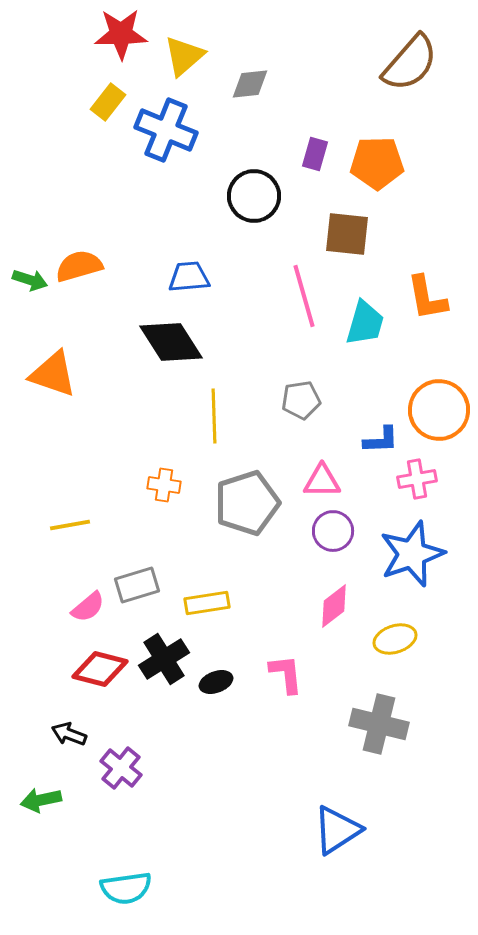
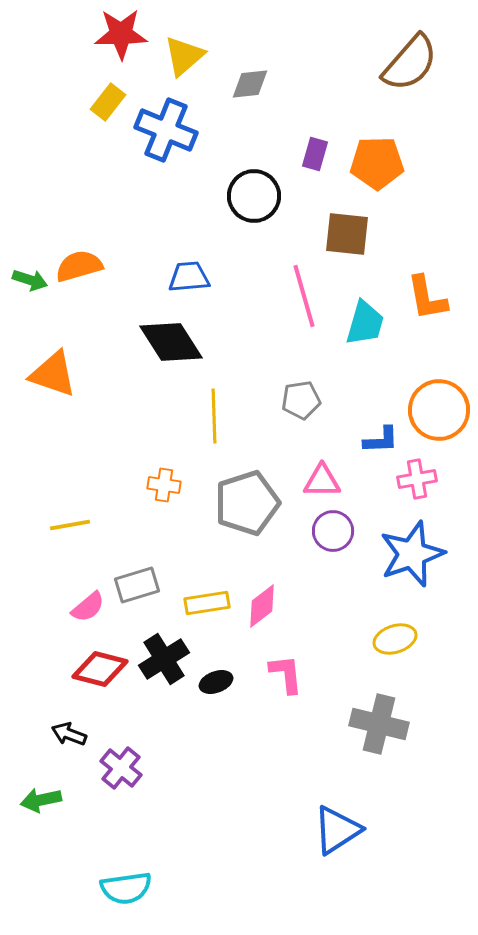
pink diamond at (334, 606): moved 72 px left
